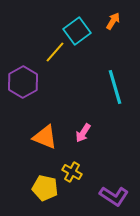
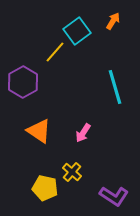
orange triangle: moved 6 px left, 6 px up; rotated 12 degrees clockwise
yellow cross: rotated 12 degrees clockwise
